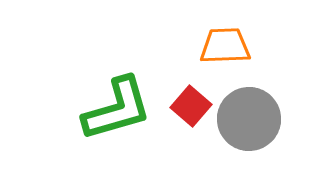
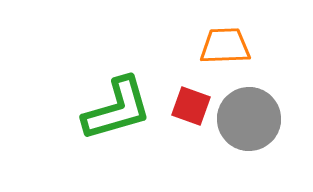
red square: rotated 21 degrees counterclockwise
